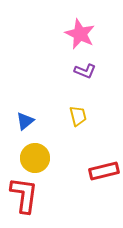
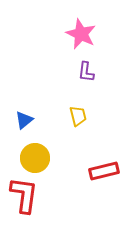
pink star: moved 1 px right
purple L-shape: moved 1 px right, 1 px down; rotated 75 degrees clockwise
blue triangle: moved 1 px left, 1 px up
